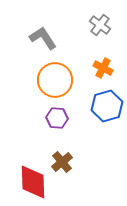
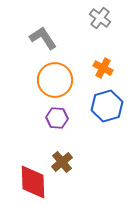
gray cross: moved 7 px up
